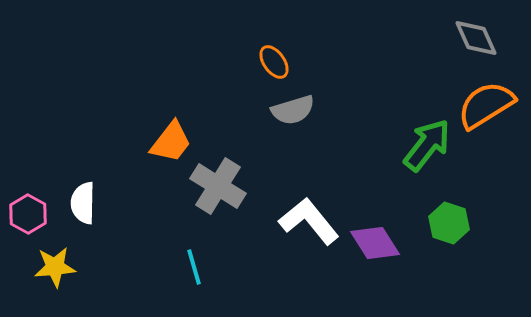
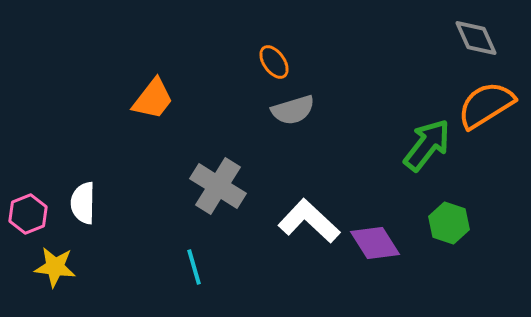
orange trapezoid: moved 18 px left, 43 px up
pink hexagon: rotated 9 degrees clockwise
white L-shape: rotated 8 degrees counterclockwise
yellow star: rotated 12 degrees clockwise
